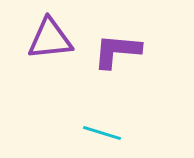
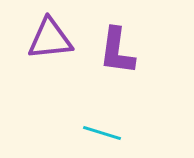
purple L-shape: rotated 87 degrees counterclockwise
